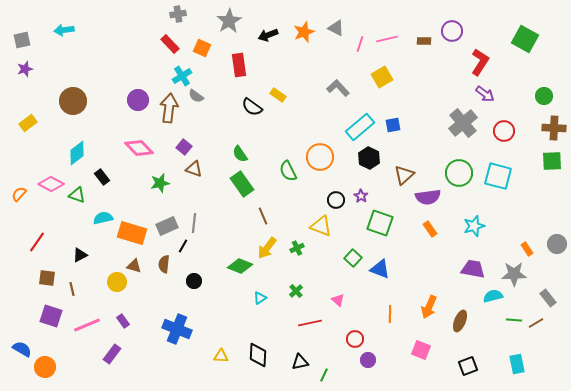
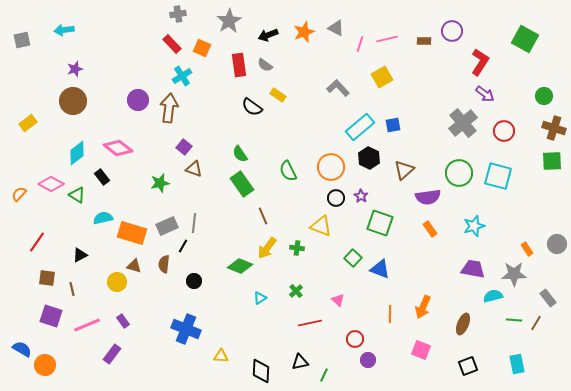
red rectangle at (170, 44): moved 2 px right
purple star at (25, 69): moved 50 px right
gray semicircle at (196, 96): moved 69 px right, 31 px up
brown cross at (554, 128): rotated 15 degrees clockwise
pink diamond at (139, 148): moved 21 px left; rotated 8 degrees counterclockwise
orange circle at (320, 157): moved 11 px right, 10 px down
brown triangle at (404, 175): moved 5 px up
green triangle at (77, 195): rotated 12 degrees clockwise
black circle at (336, 200): moved 2 px up
green cross at (297, 248): rotated 32 degrees clockwise
orange arrow at (429, 307): moved 6 px left
brown ellipse at (460, 321): moved 3 px right, 3 px down
brown line at (536, 323): rotated 28 degrees counterclockwise
blue cross at (177, 329): moved 9 px right
black diamond at (258, 355): moved 3 px right, 16 px down
orange circle at (45, 367): moved 2 px up
